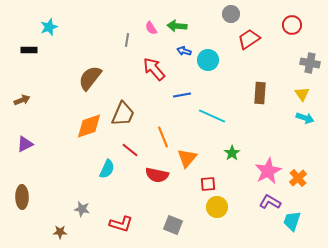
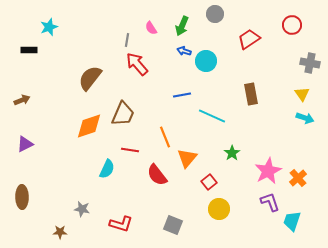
gray circle: moved 16 px left
green arrow: moved 5 px right; rotated 72 degrees counterclockwise
cyan circle: moved 2 px left, 1 px down
red arrow: moved 17 px left, 5 px up
brown rectangle: moved 9 px left, 1 px down; rotated 15 degrees counterclockwise
orange line: moved 2 px right
red line: rotated 30 degrees counterclockwise
red semicircle: rotated 40 degrees clockwise
red square: moved 1 px right, 2 px up; rotated 35 degrees counterclockwise
purple L-shape: rotated 40 degrees clockwise
yellow circle: moved 2 px right, 2 px down
